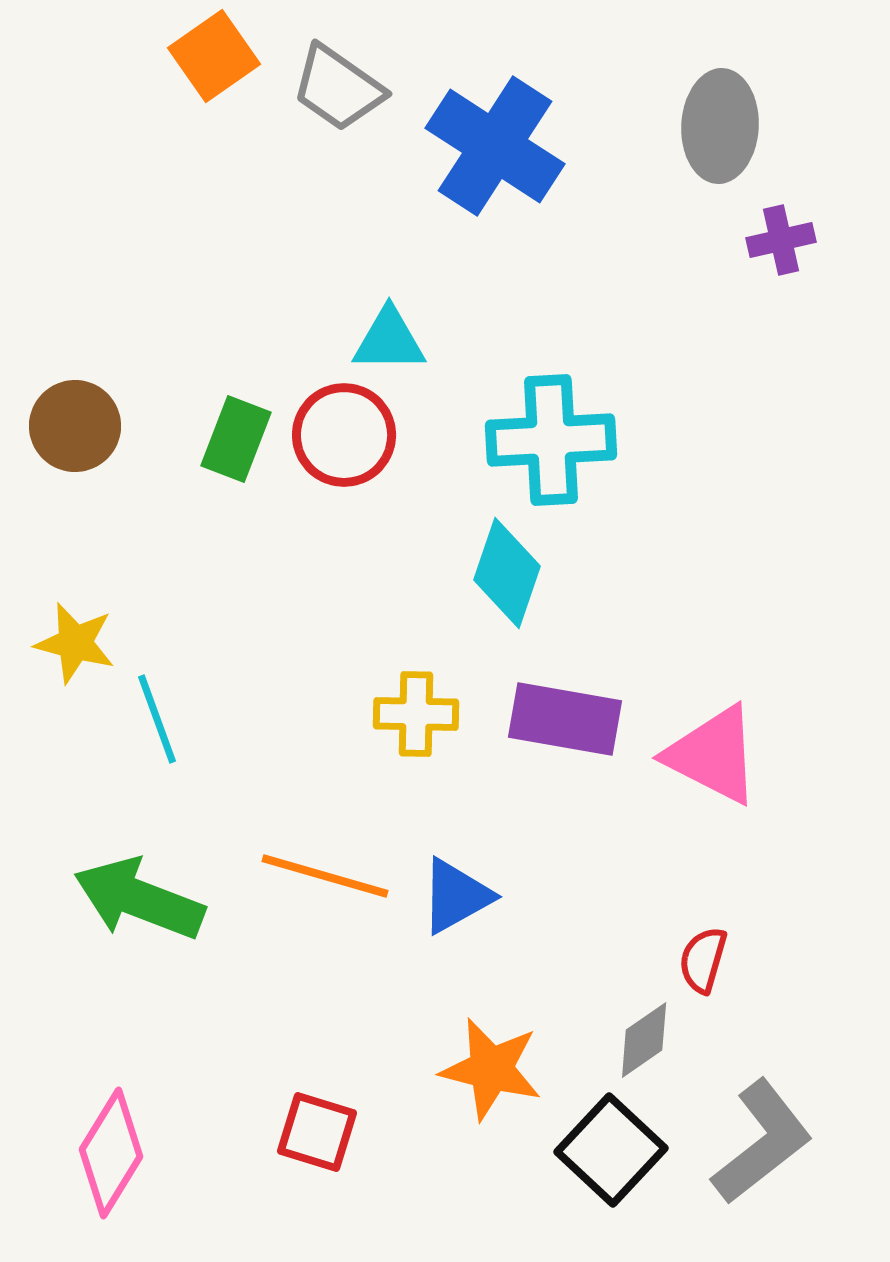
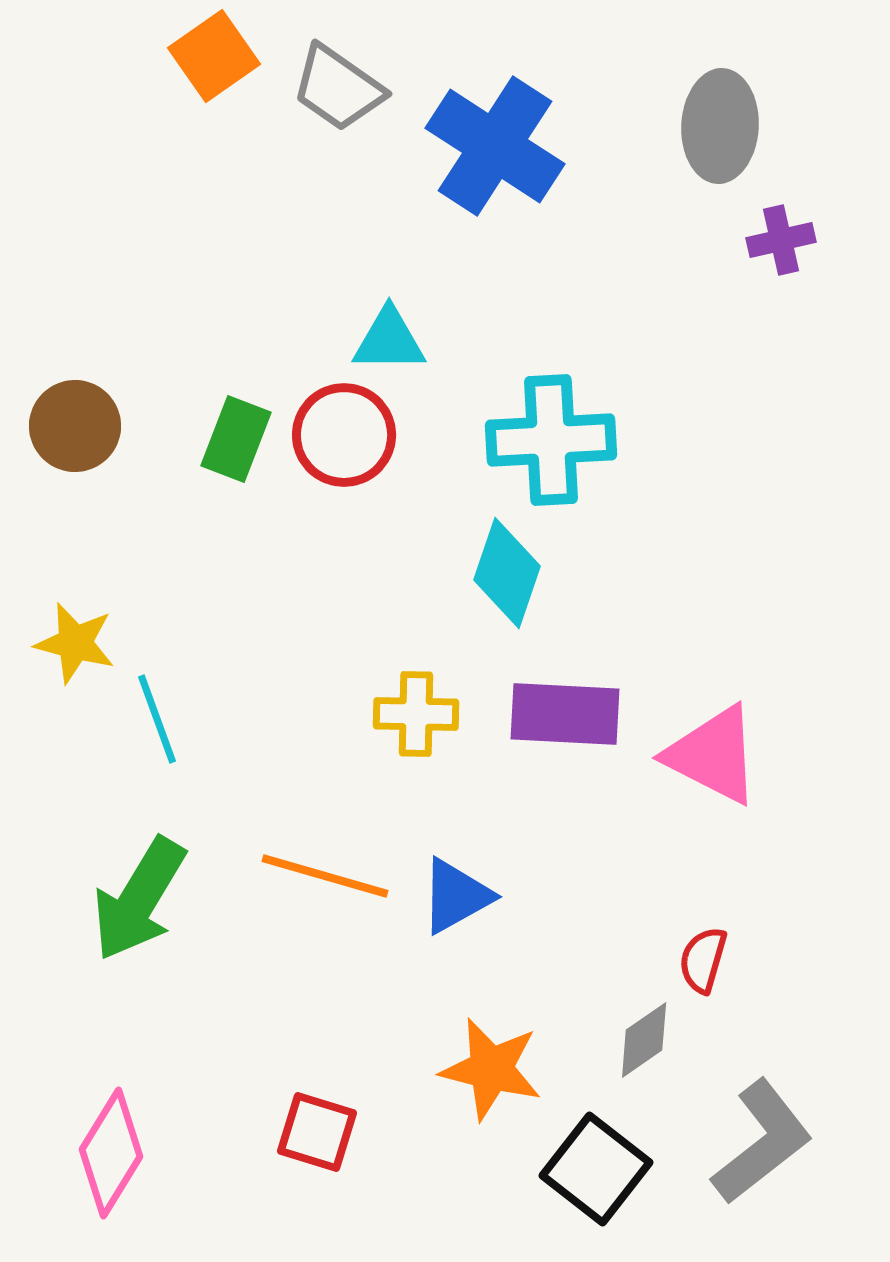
purple rectangle: moved 5 px up; rotated 7 degrees counterclockwise
green arrow: rotated 80 degrees counterclockwise
black square: moved 15 px left, 19 px down; rotated 5 degrees counterclockwise
